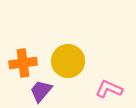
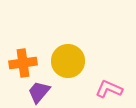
purple trapezoid: moved 2 px left, 1 px down
